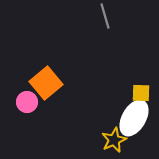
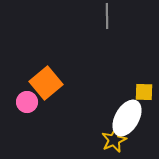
gray line: moved 2 px right; rotated 15 degrees clockwise
yellow square: moved 3 px right, 1 px up
white ellipse: moved 7 px left
